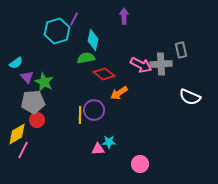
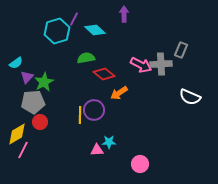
purple arrow: moved 2 px up
cyan diamond: moved 2 px right, 10 px up; rotated 60 degrees counterclockwise
gray rectangle: rotated 35 degrees clockwise
purple triangle: rotated 24 degrees clockwise
green star: rotated 18 degrees clockwise
red circle: moved 3 px right, 2 px down
pink triangle: moved 1 px left, 1 px down
